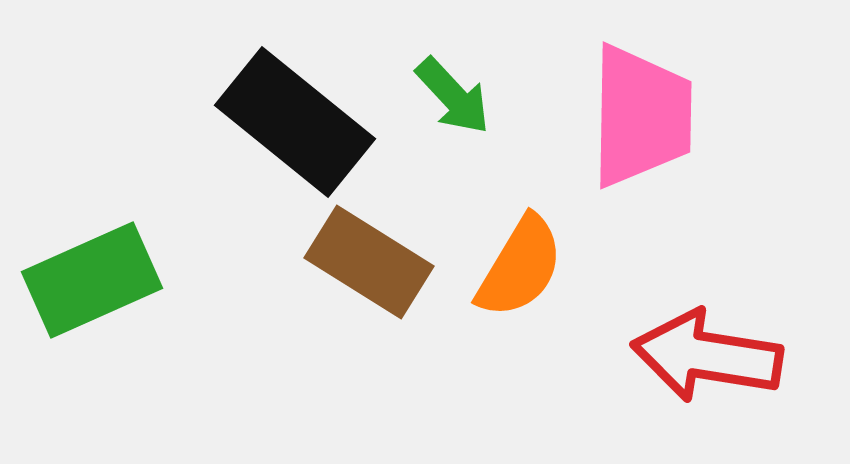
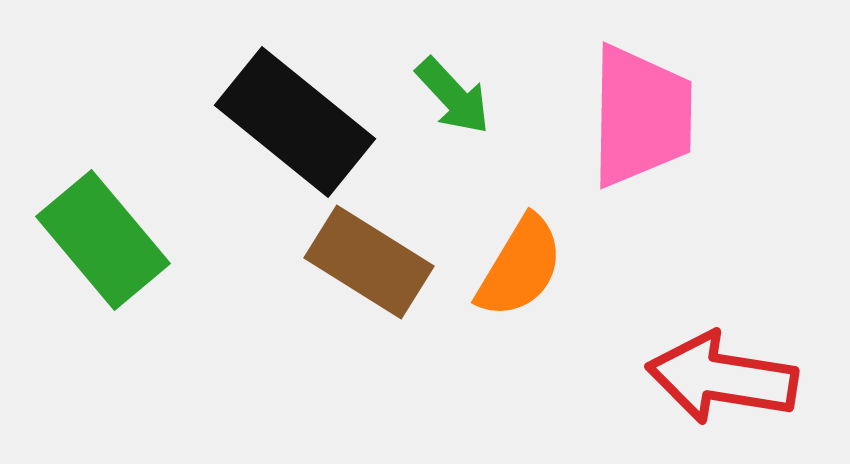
green rectangle: moved 11 px right, 40 px up; rotated 74 degrees clockwise
red arrow: moved 15 px right, 22 px down
